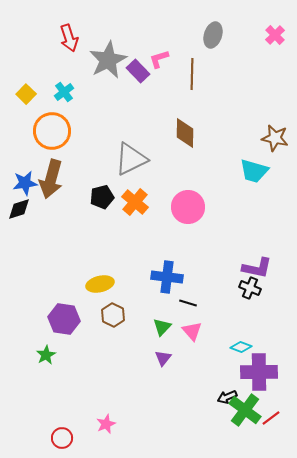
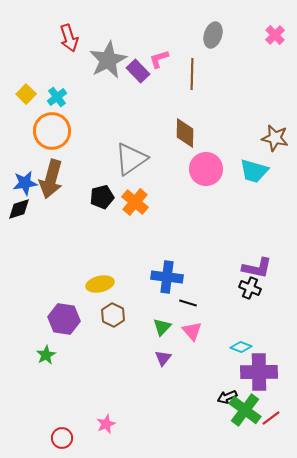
cyan cross: moved 7 px left, 5 px down
gray triangle: rotated 9 degrees counterclockwise
pink circle: moved 18 px right, 38 px up
